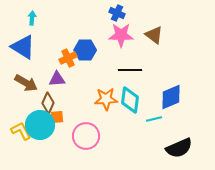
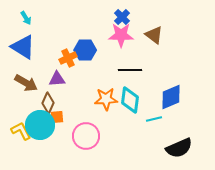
blue cross: moved 5 px right, 4 px down; rotated 21 degrees clockwise
cyan arrow: moved 6 px left; rotated 144 degrees clockwise
